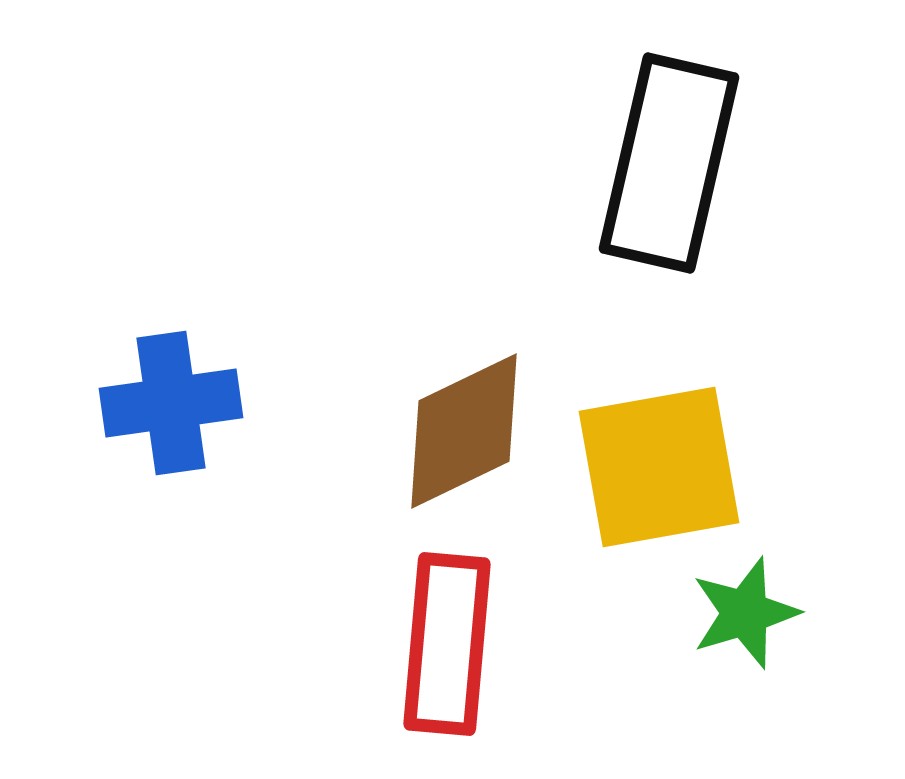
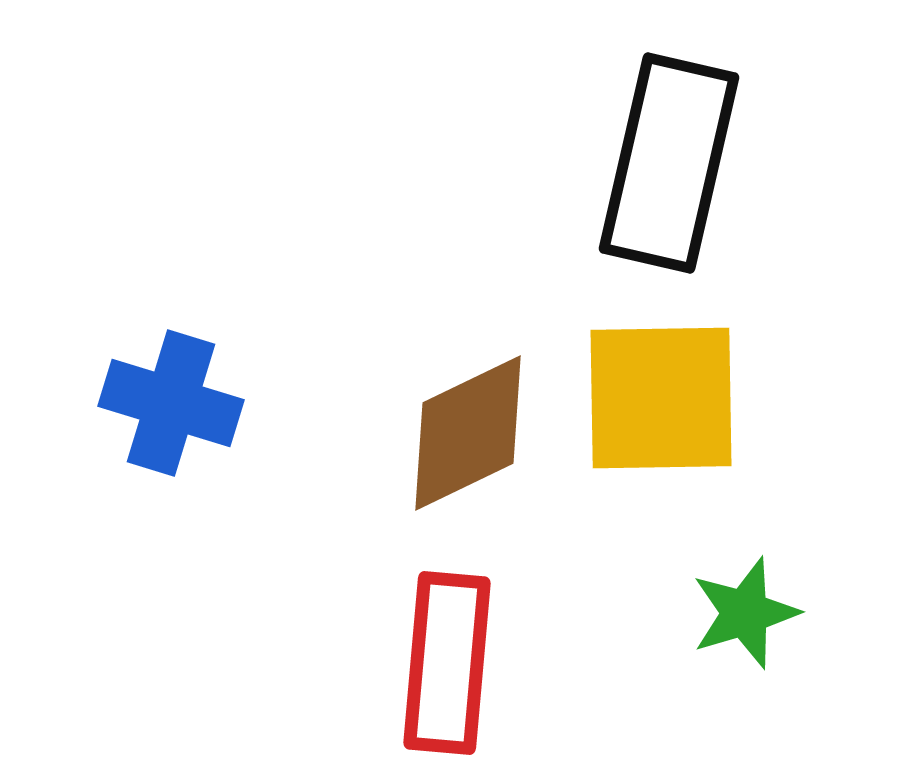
blue cross: rotated 25 degrees clockwise
brown diamond: moved 4 px right, 2 px down
yellow square: moved 2 px right, 69 px up; rotated 9 degrees clockwise
red rectangle: moved 19 px down
